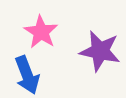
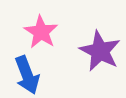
purple star: rotated 15 degrees clockwise
